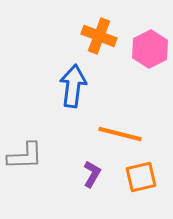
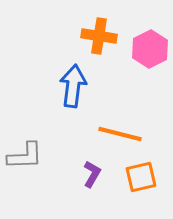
orange cross: rotated 12 degrees counterclockwise
